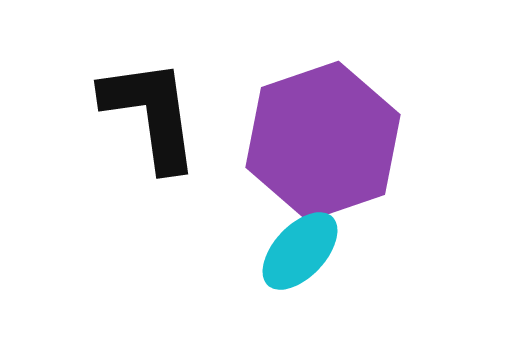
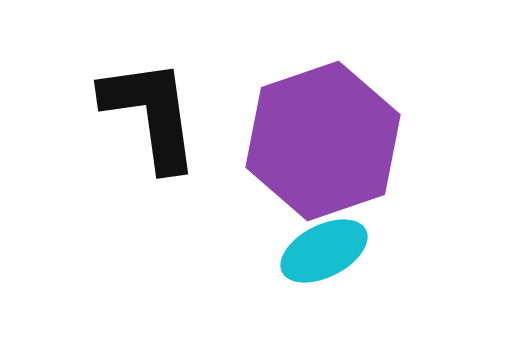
cyan ellipse: moved 24 px right; rotated 20 degrees clockwise
